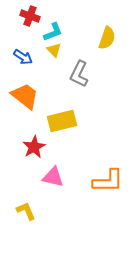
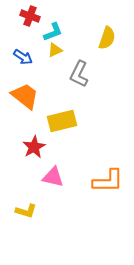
yellow triangle: moved 1 px right; rotated 49 degrees clockwise
yellow L-shape: rotated 130 degrees clockwise
